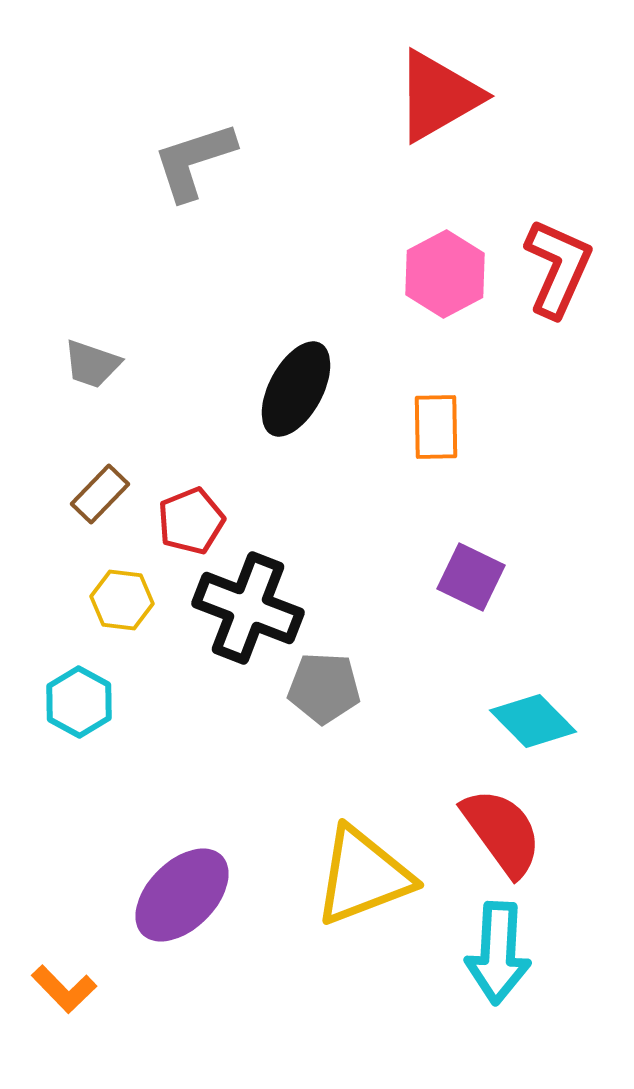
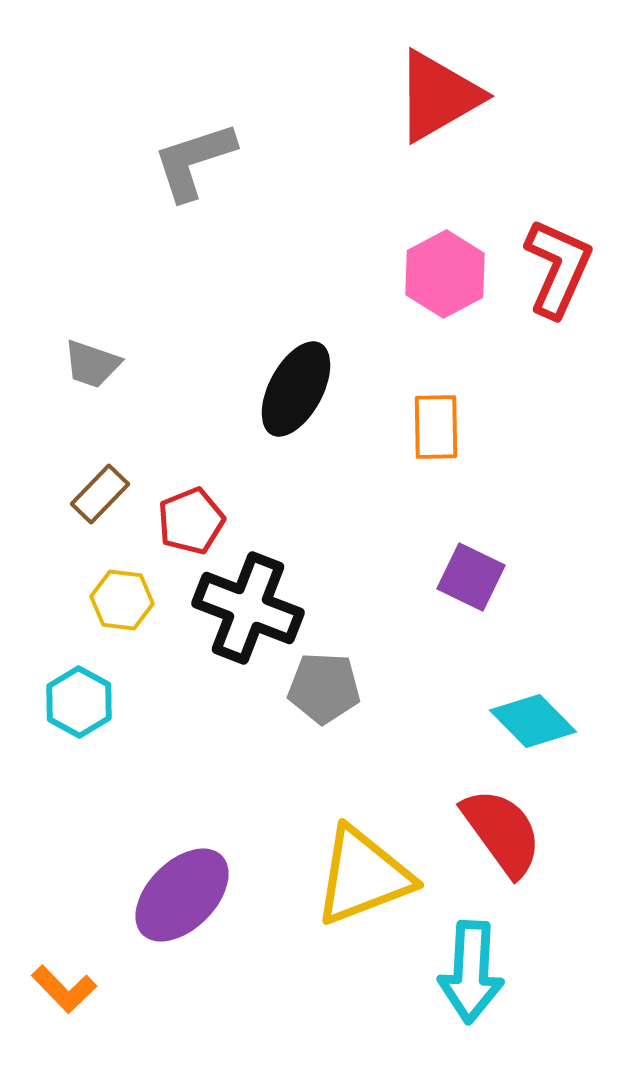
cyan arrow: moved 27 px left, 19 px down
